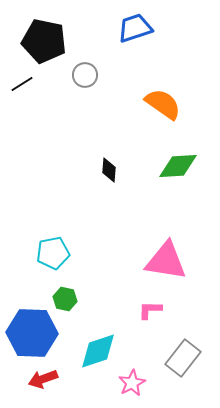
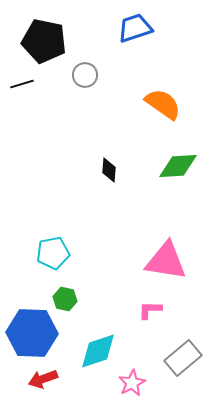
black line: rotated 15 degrees clockwise
gray rectangle: rotated 12 degrees clockwise
